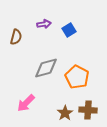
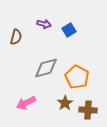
purple arrow: rotated 24 degrees clockwise
pink arrow: rotated 18 degrees clockwise
brown star: moved 10 px up
